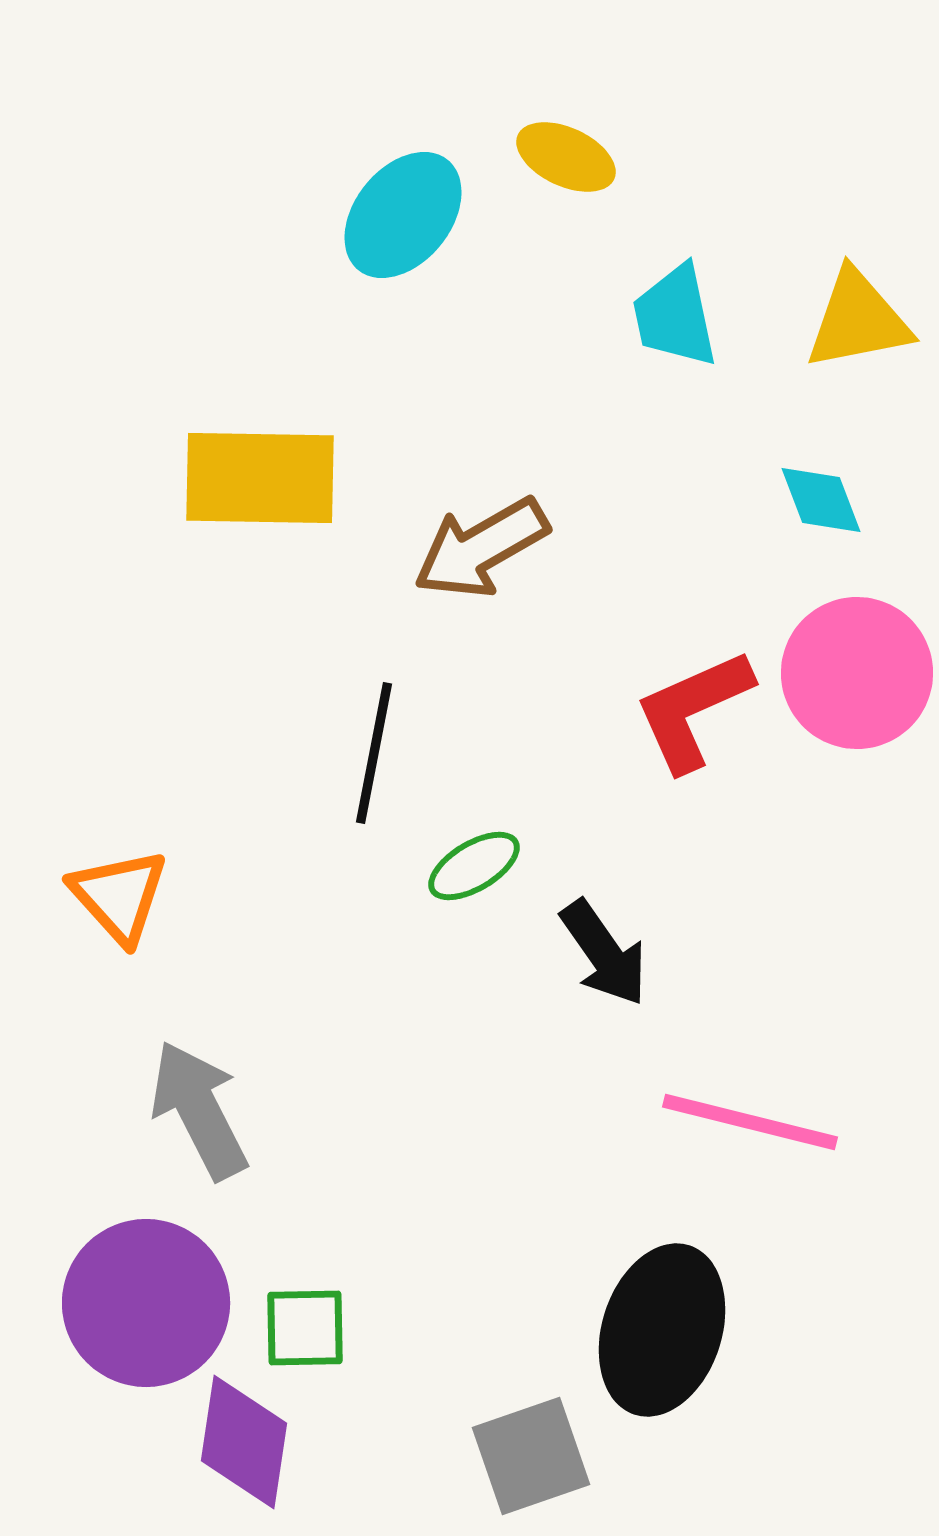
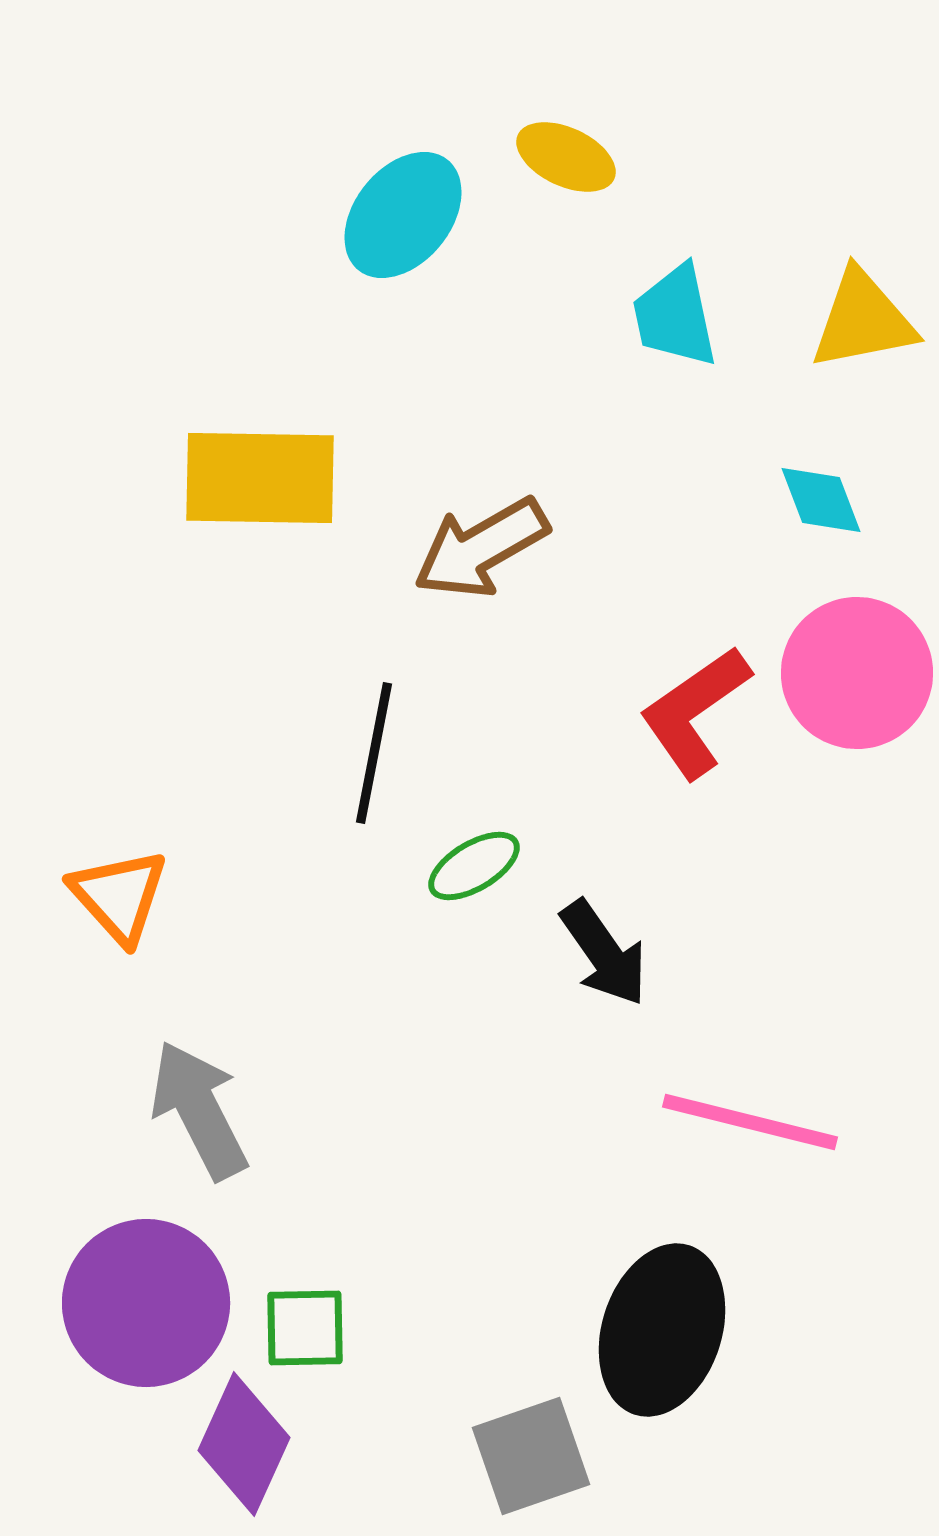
yellow triangle: moved 5 px right
red L-shape: moved 2 px right, 2 px down; rotated 11 degrees counterclockwise
purple diamond: moved 2 px down; rotated 16 degrees clockwise
